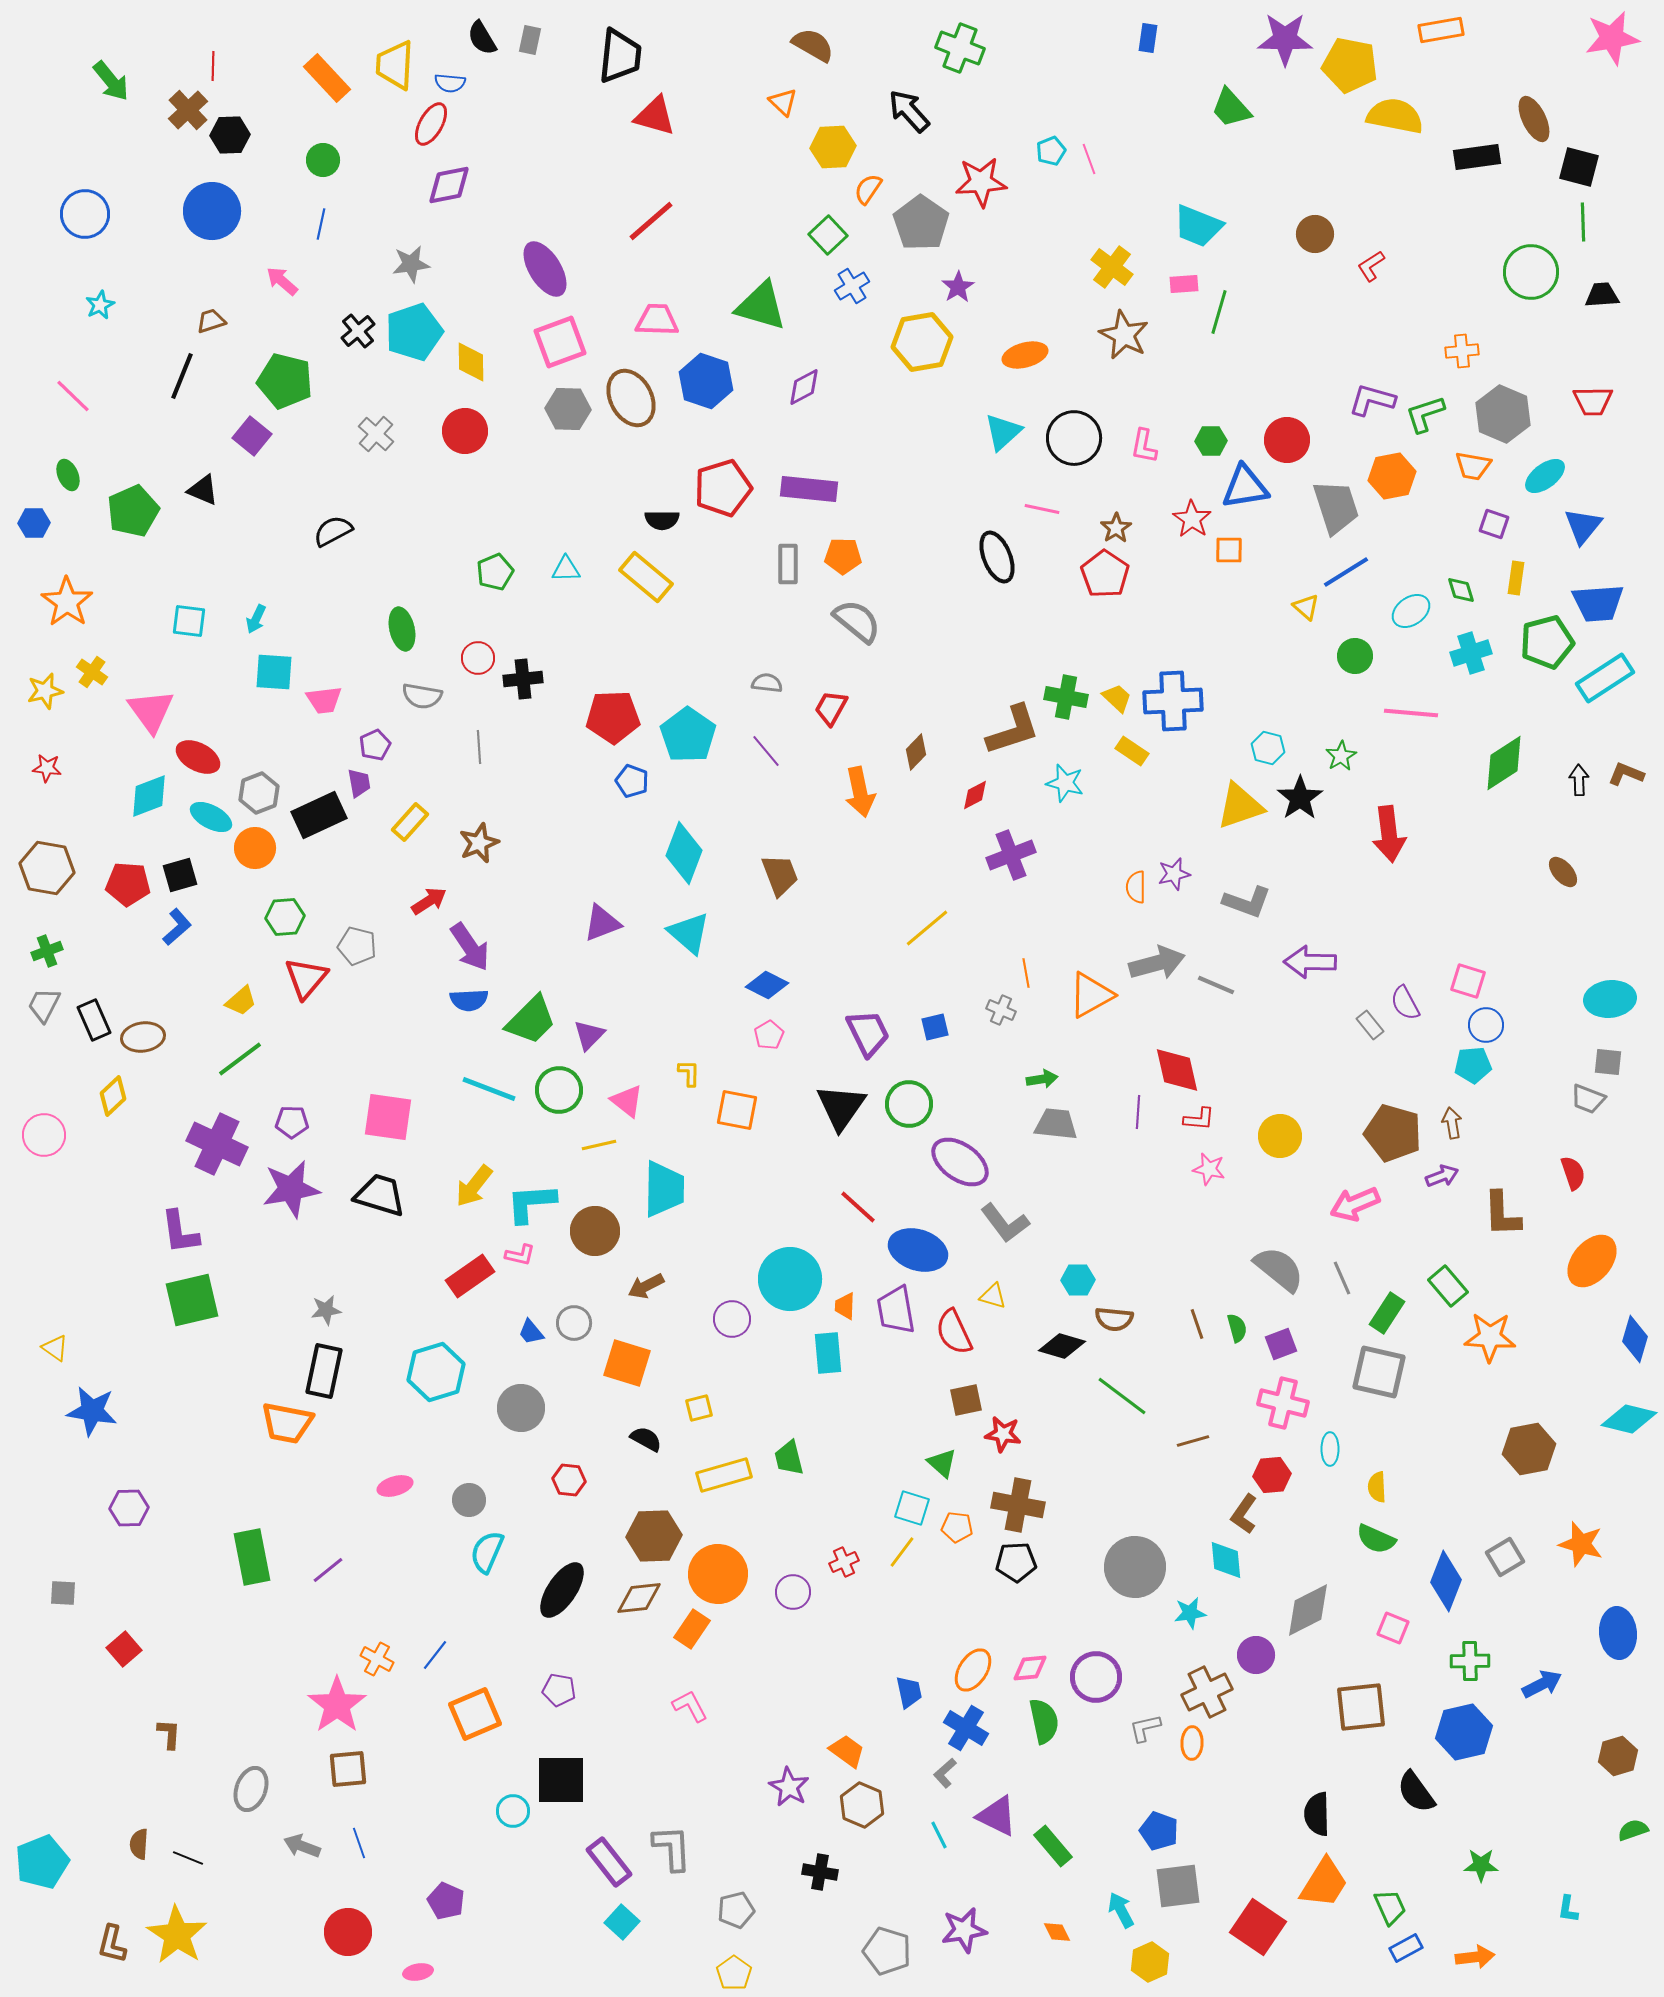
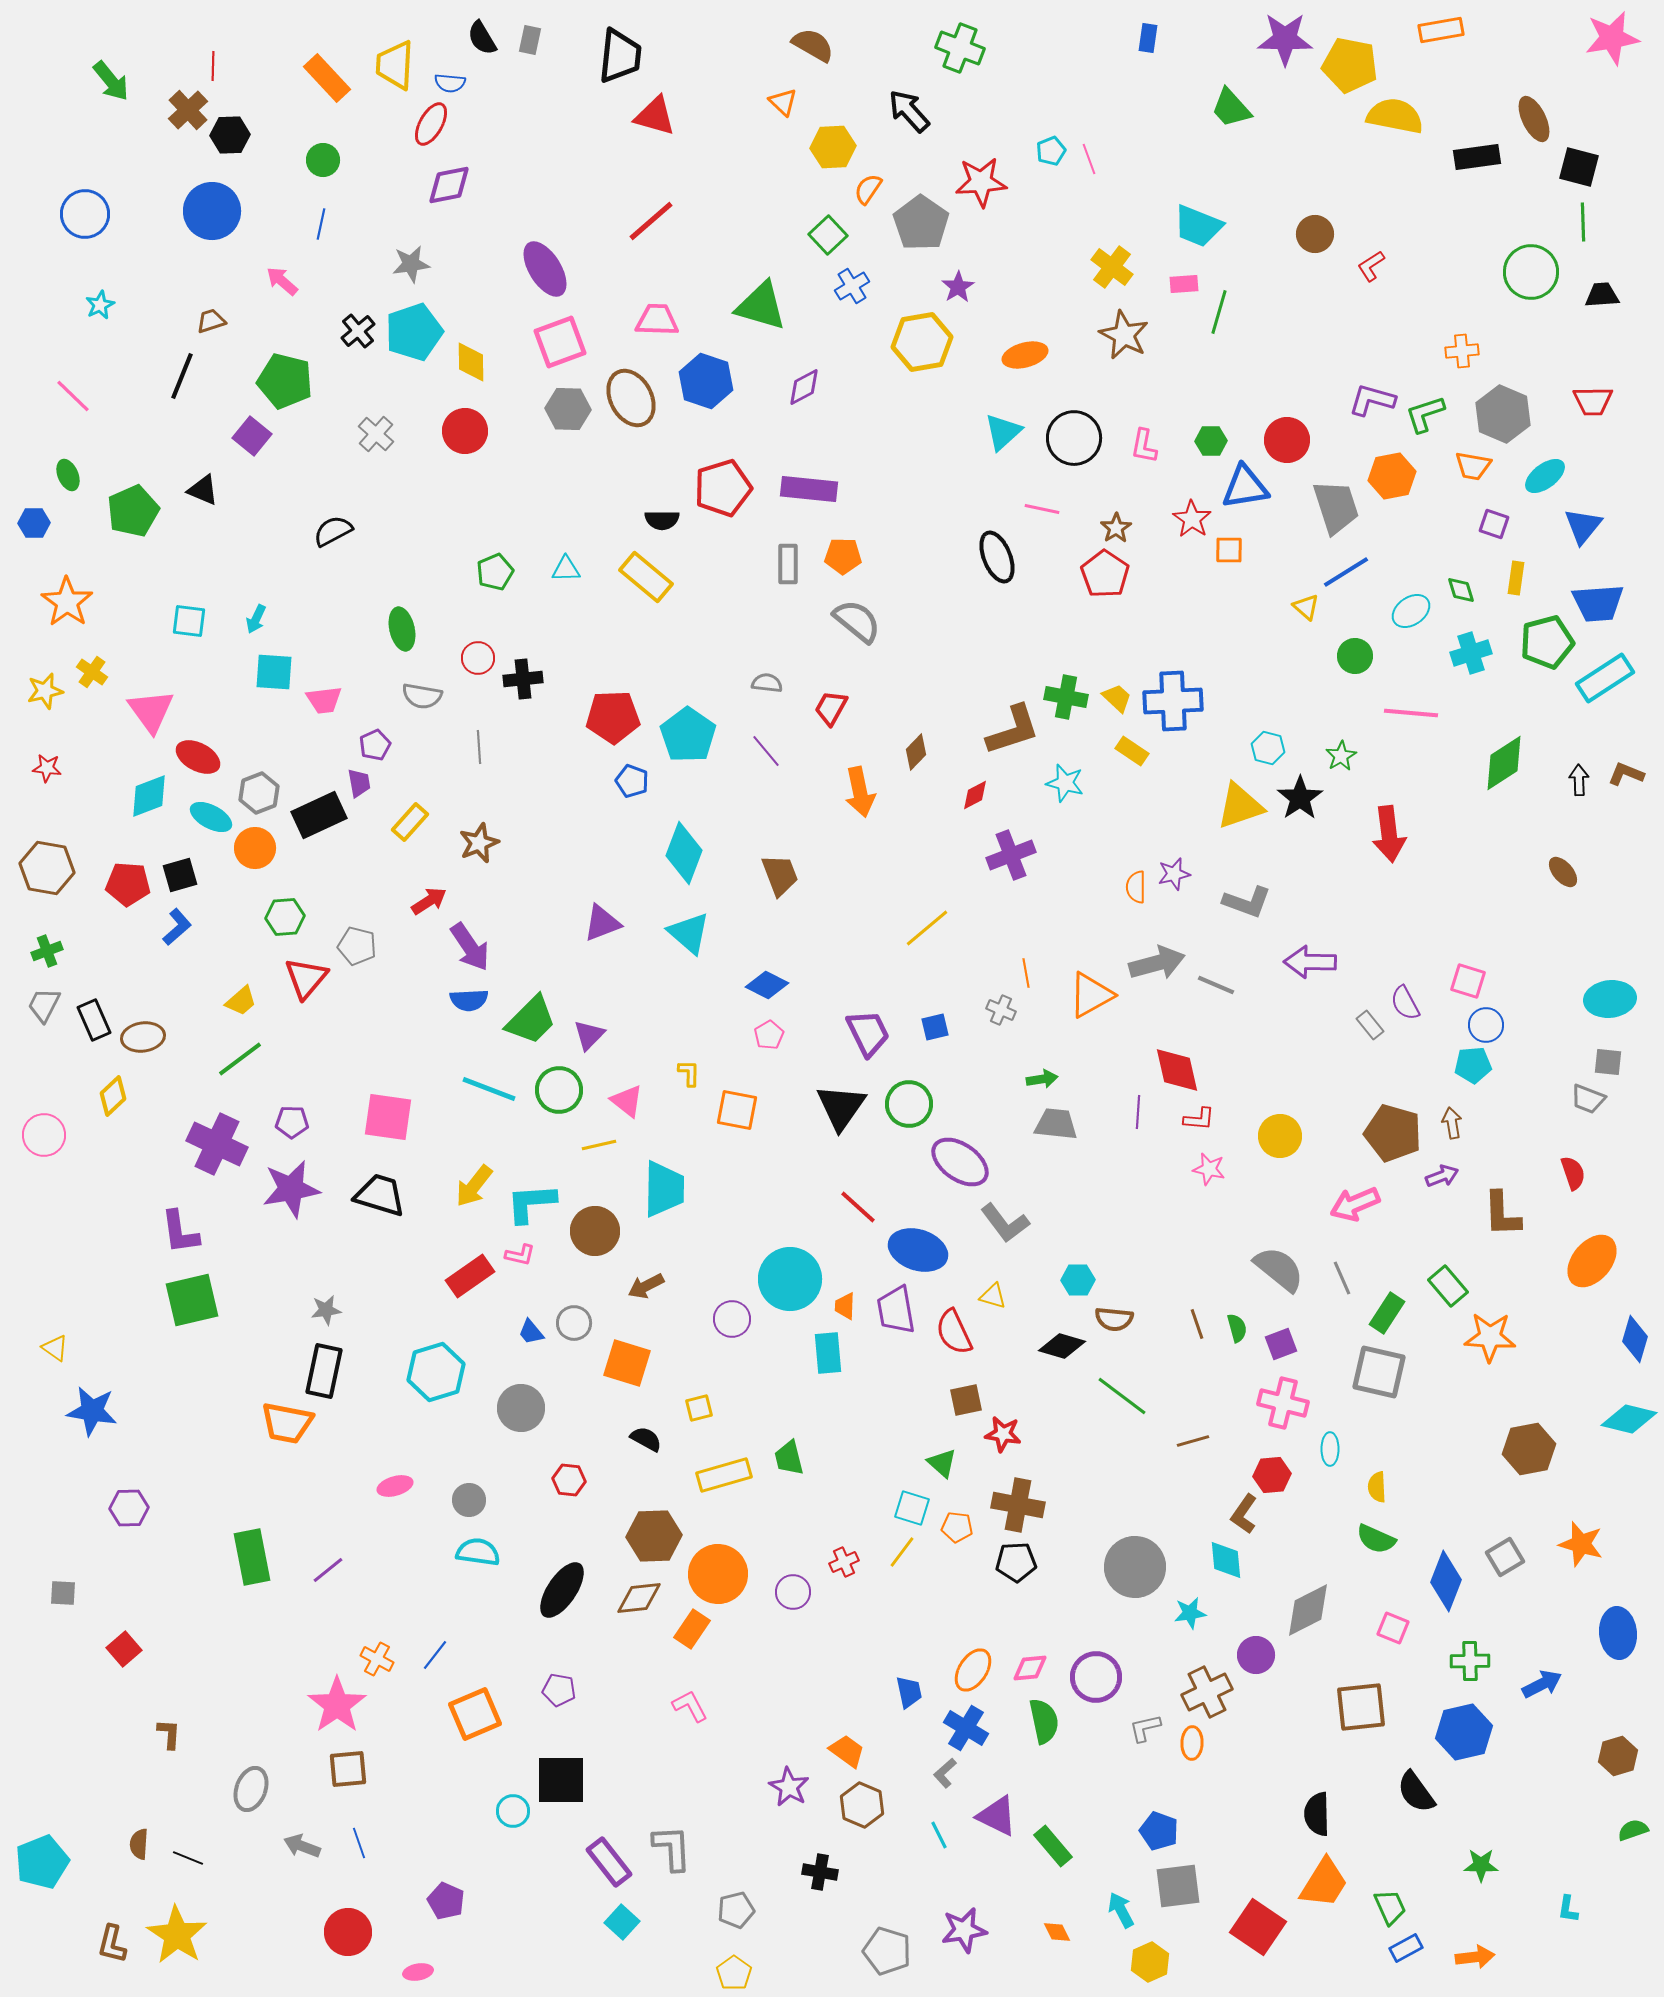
cyan semicircle at (487, 1552): moved 9 px left; rotated 75 degrees clockwise
